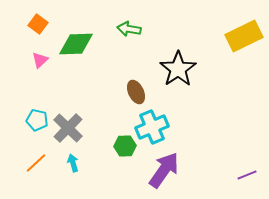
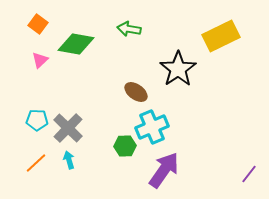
yellow rectangle: moved 23 px left
green diamond: rotated 12 degrees clockwise
brown ellipse: rotated 30 degrees counterclockwise
cyan pentagon: rotated 10 degrees counterclockwise
cyan arrow: moved 4 px left, 3 px up
purple line: moved 2 px right, 1 px up; rotated 30 degrees counterclockwise
